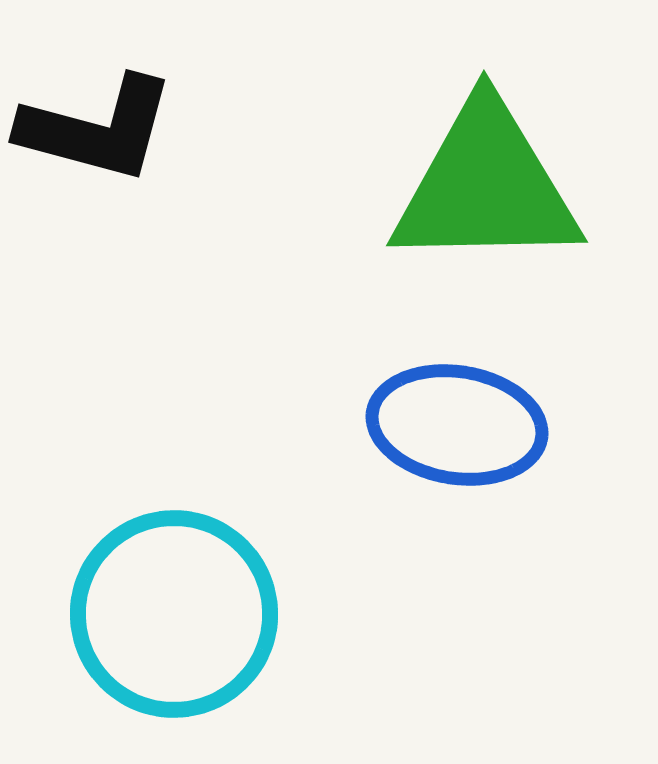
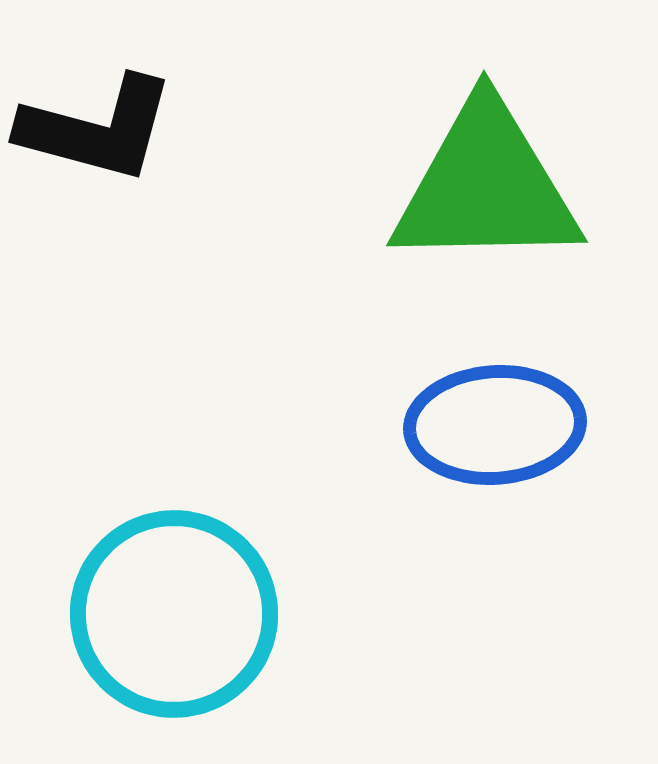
blue ellipse: moved 38 px right; rotated 13 degrees counterclockwise
